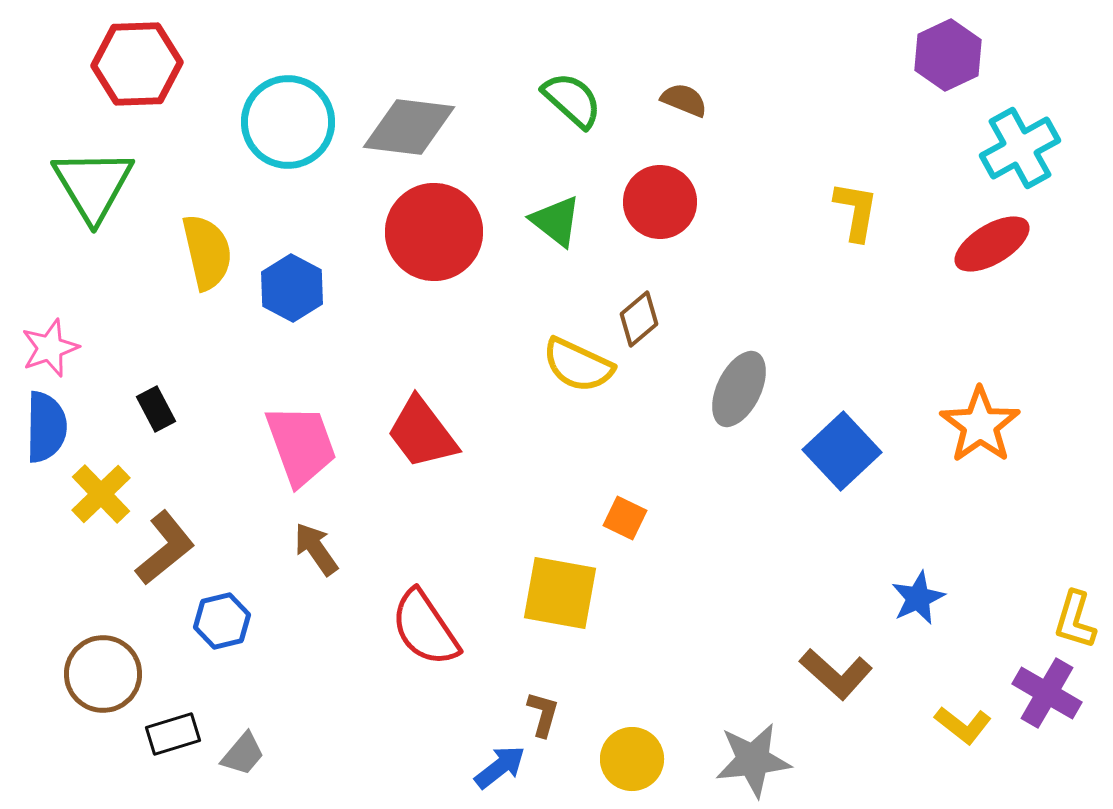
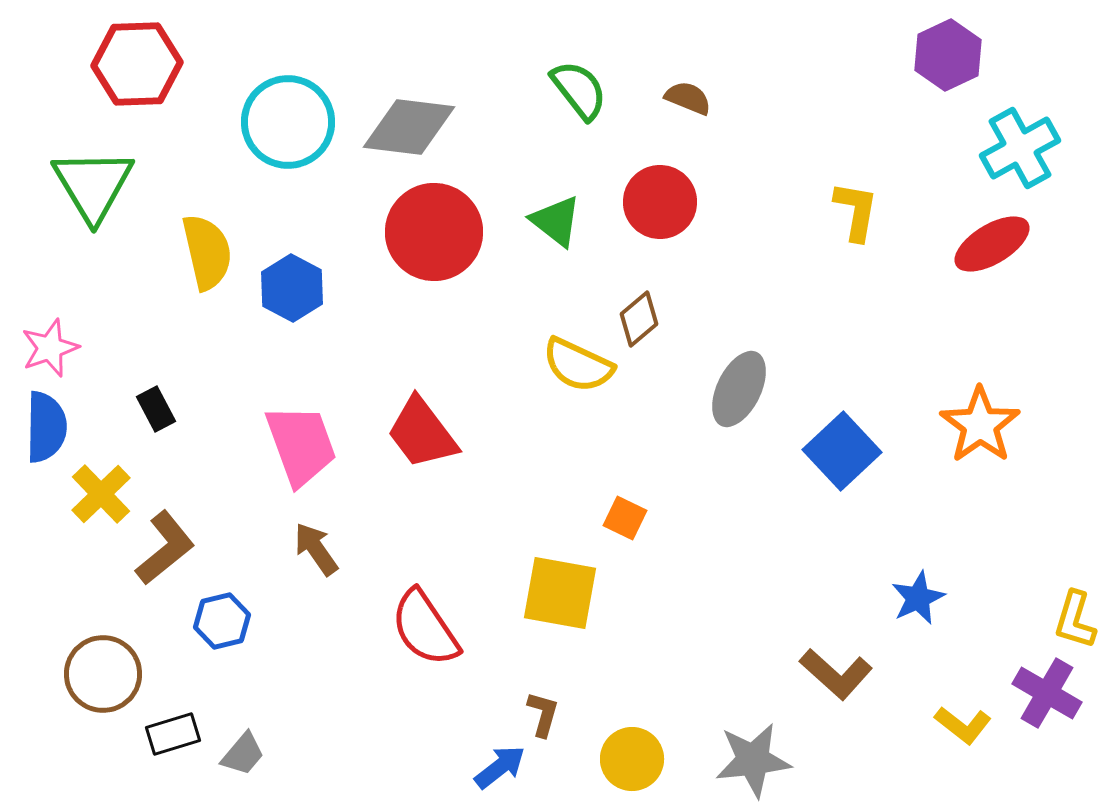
green semicircle at (572, 100): moved 7 px right, 10 px up; rotated 10 degrees clockwise
brown semicircle at (684, 100): moved 4 px right, 2 px up
